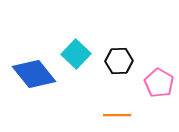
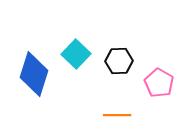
blue diamond: rotated 57 degrees clockwise
